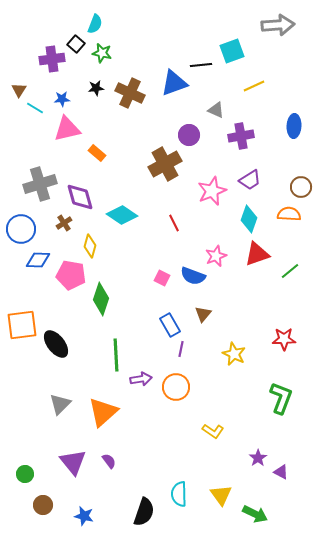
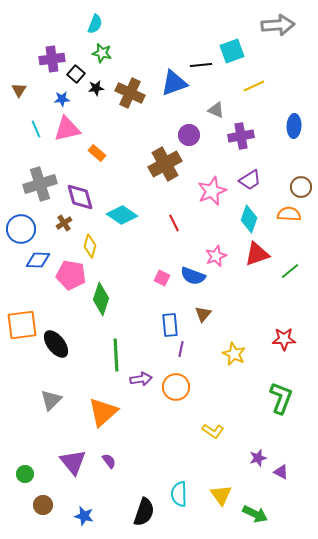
black square at (76, 44): moved 30 px down
cyan line at (35, 108): moved 1 px right, 21 px down; rotated 36 degrees clockwise
blue rectangle at (170, 325): rotated 25 degrees clockwise
gray triangle at (60, 404): moved 9 px left, 4 px up
purple star at (258, 458): rotated 18 degrees clockwise
